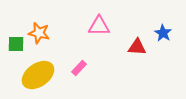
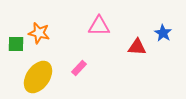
yellow ellipse: moved 2 px down; rotated 20 degrees counterclockwise
